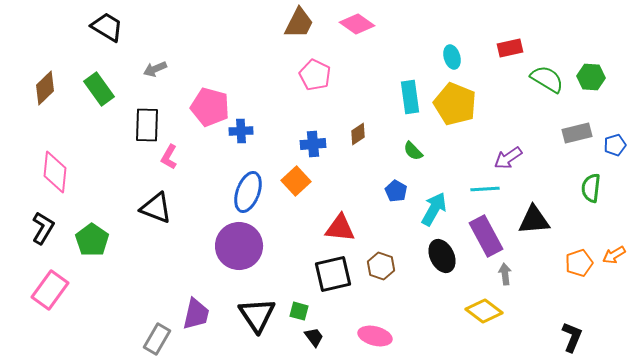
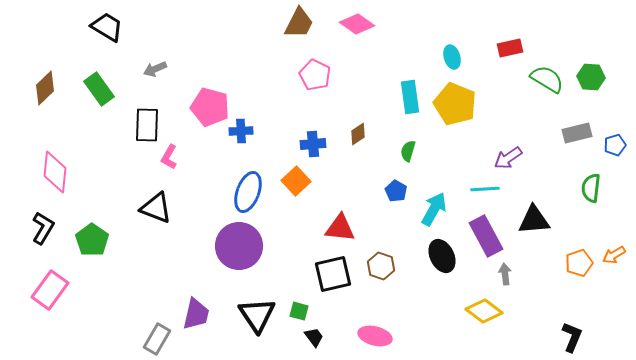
green semicircle at (413, 151): moved 5 px left; rotated 60 degrees clockwise
